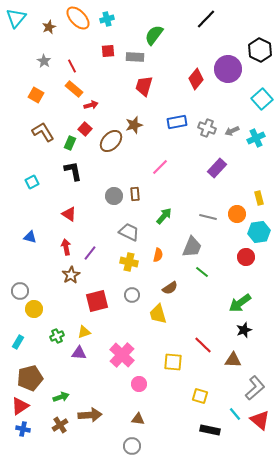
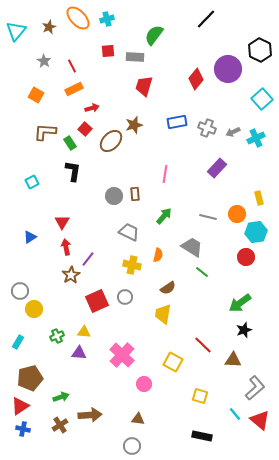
cyan triangle at (16, 18): moved 13 px down
orange rectangle at (74, 89): rotated 66 degrees counterclockwise
red arrow at (91, 105): moved 1 px right, 3 px down
gray arrow at (232, 131): moved 1 px right, 1 px down
brown L-shape at (43, 132): moved 2 px right; rotated 55 degrees counterclockwise
green rectangle at (70, 143): rotated 56 degrees counterclockwise
pink line at (160, 167): moved 5 px right, 7 px down; rotated 36 degrees counterclockwise
black L-shape at (73, 171): rotated 20 degrees clockwise
red triangle at (69, 214): moved 7 px left, 8 px down; rotated 28 degrees clockwise
cyan hexagon at (259, 232): moved 3 px left
blue triangle at (30, 237): rotated 48 degrees counterclockwise
gray trapezoid at (192, 247): rotated 80 degrees counterclockwise
purple line at (90, 253): moved 2 px left, 6 px down
yellow cross at (129, 262): moved 3 px right, 3 px down
brown semicircle at (170, 288): moved 2 px left
gray circle at (132, 295): moved 7 px left, 2 px down
red square at (97, 301): rotated 10 degrees counterclockwise
yellow trapezoid at (158, 314): moved 5 px right; rotated 25 degrees clockwise
yellow triangle at (84, 332): rotated 24 degrees clockwise
yellow square at (173, 362): rotated 24 degrees clockwise
pink circle at (139, 384): moved 5 px right
black rectangle at (210, 430): moved 8 px left, 6 px down
